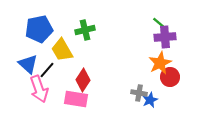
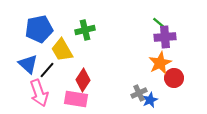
red circle: moved 4 px right, 1 px down
pink arrow: moved 4 px down
gray cross: rotated 35 degrees counterclockwise
